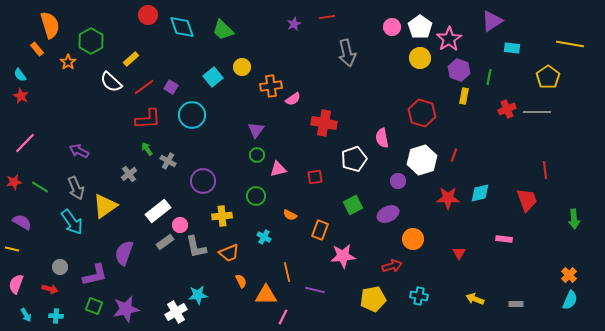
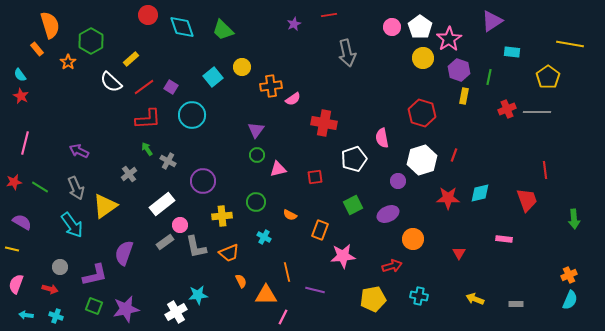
red line at (327, 17): moved 2 px right, 2 px up
cyan rectangle at (512, 48): moved 4 px down
yellow circle at (420, 58): moved 3 px right
pink line at (25, 143): rotated 30 degrees counterclockwise
green circle at (256, 196): moved 6 px down
white rectangle at (158, 211): moved 4 px right, 7 px up
cyan arrow at (72, 222): moved 3 px down
orange cross at (569, 275): rotated 21 degrees clockwise
cyan arrow at (26, 315): rotated 128 degrees clockwise
cyan cross at (56, 316): rotated 16 degrees clockwise
